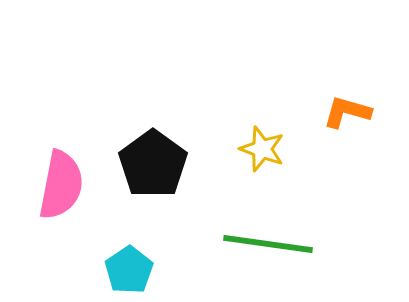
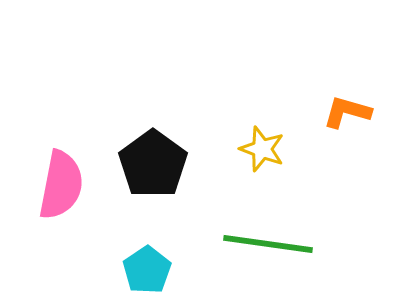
cyan pentagon: moved 18 px right
